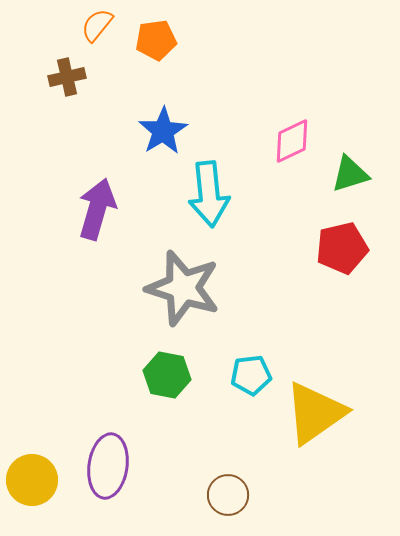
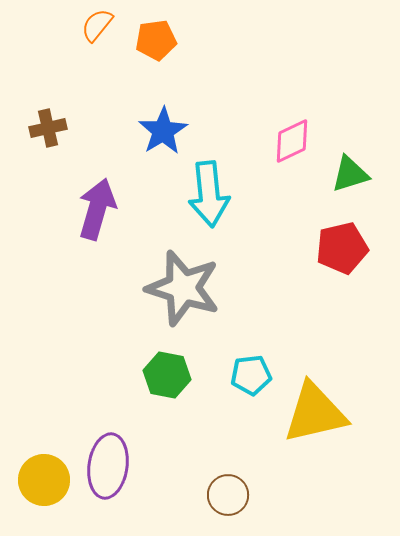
brown cross: moved 19 px left, 51 px down
yellow triangle: rotated 22 degrees clockwise
yellow circle: moved 12 px right
